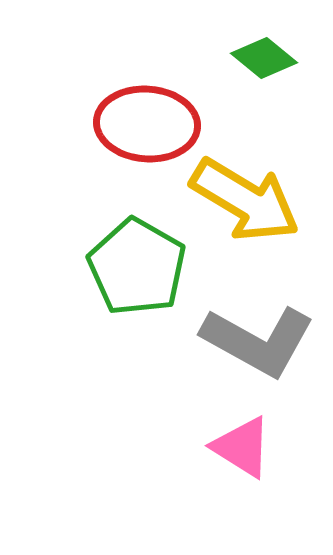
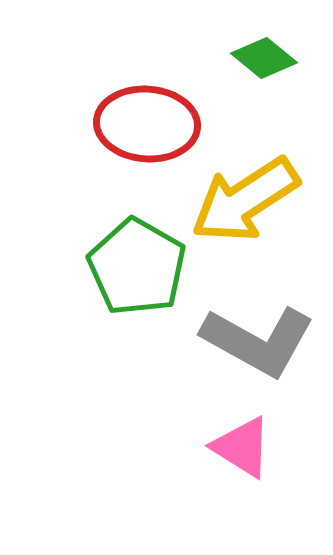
yellow arrow: rotated 116 degrees clockwise
